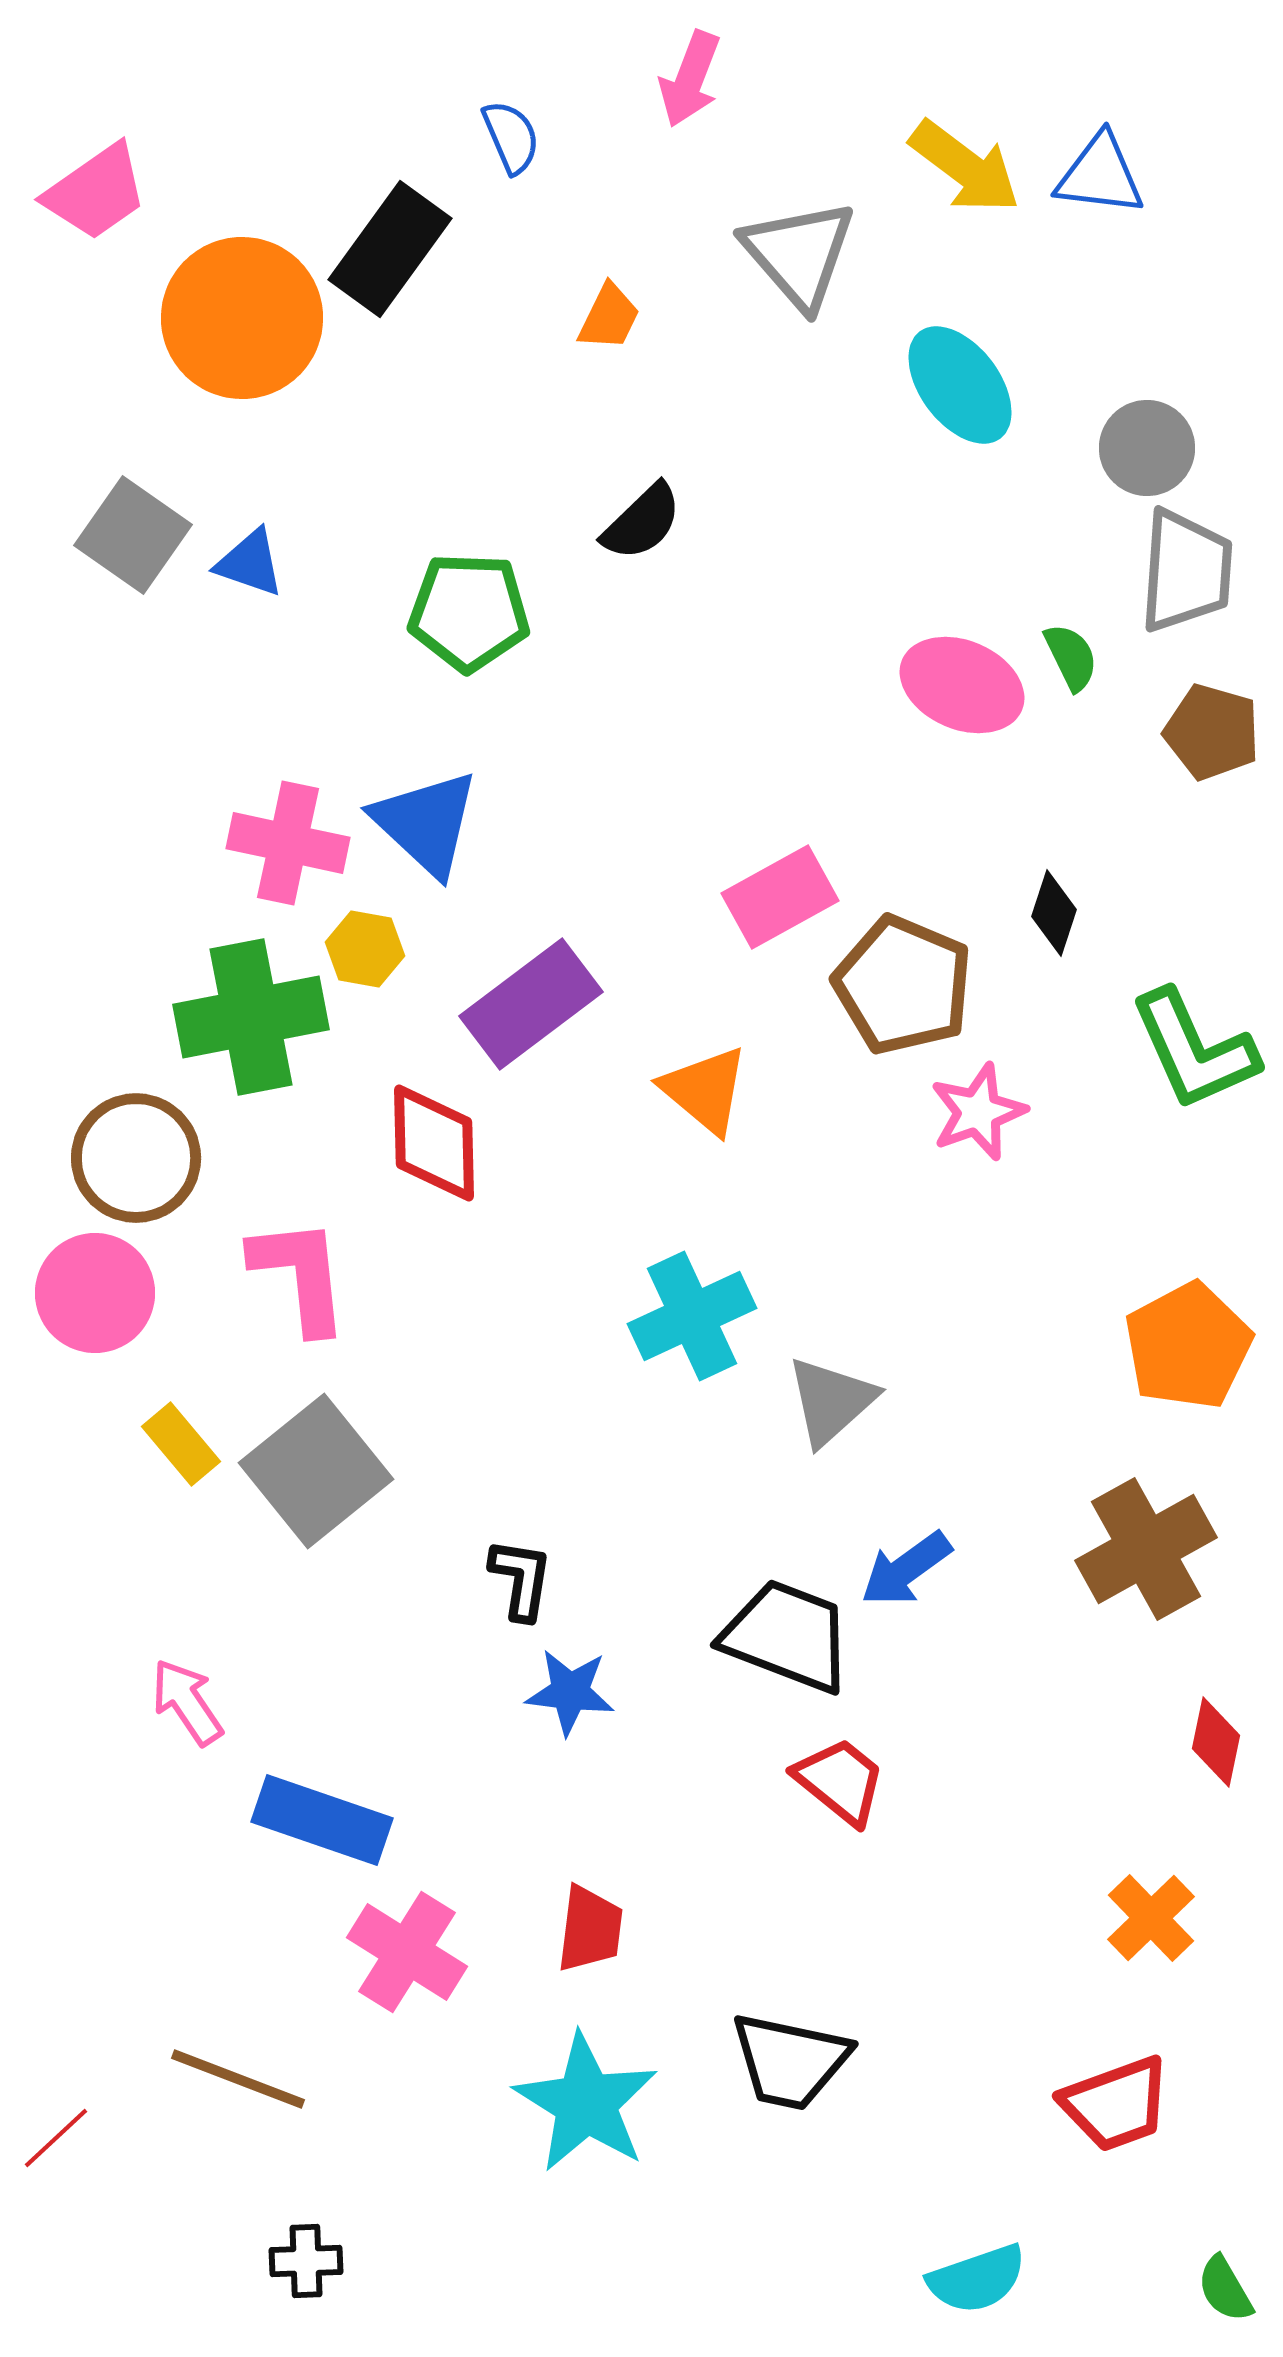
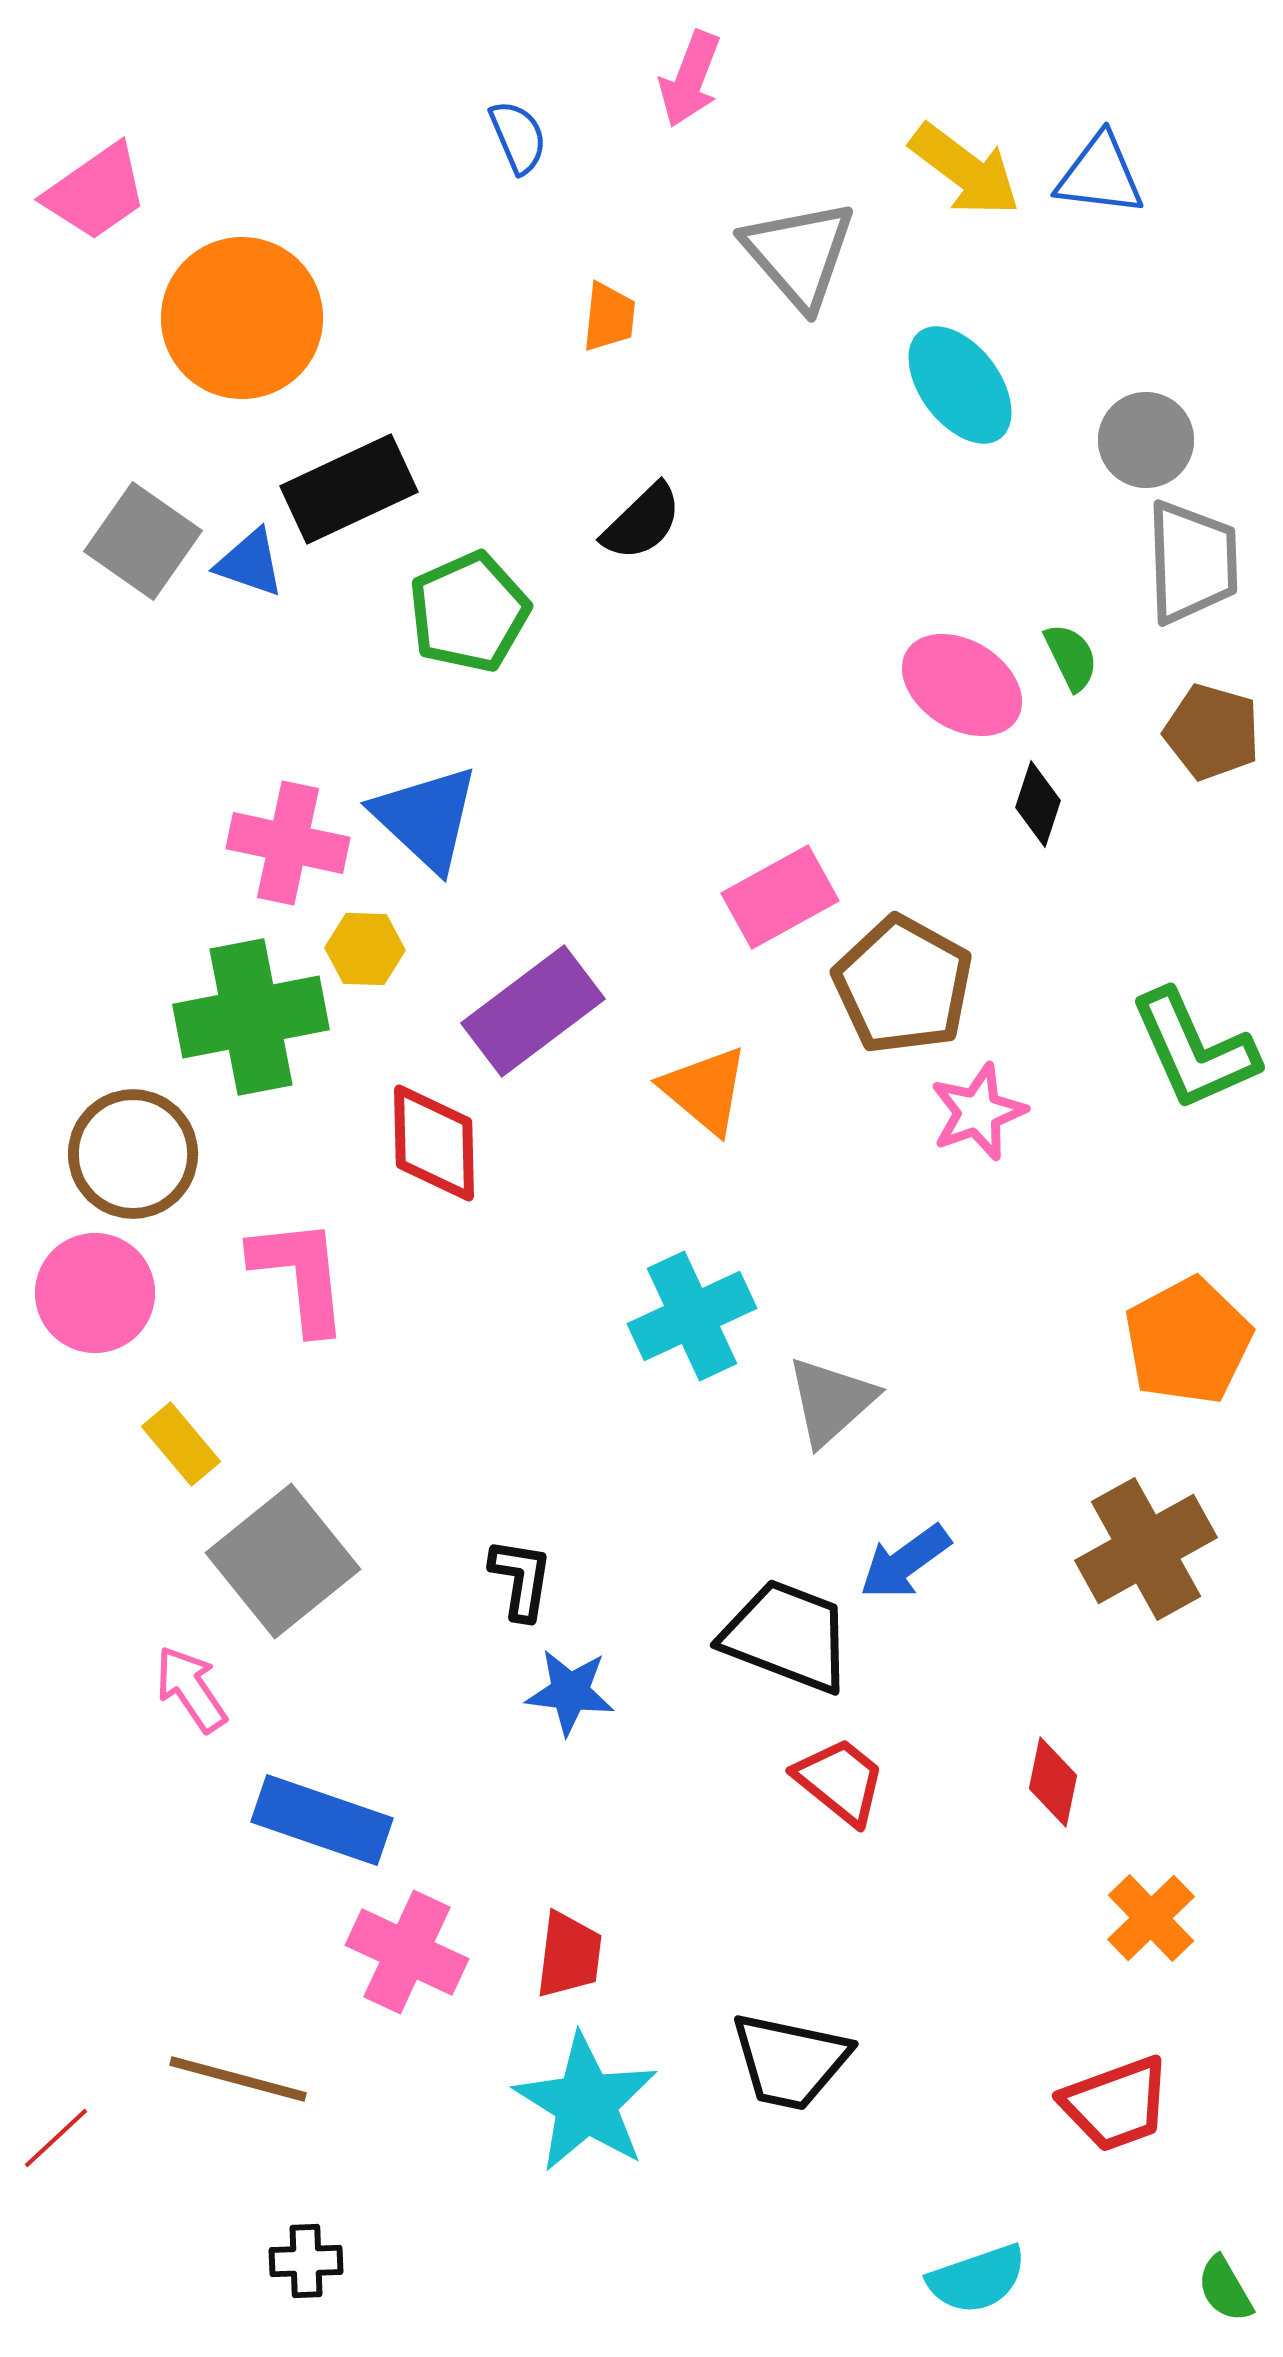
blue semicircle at (511, 137): moved 7 px right
yellow arrow at (965, 167): moved 3 px down
black rectangle at (390, 249): moved 41 px left, 240 px down; rotated 29 degrees clockwise
orange trapezoid at (609, 317): rotated 20 degrees counterclockwise
gray circle at (1147, 448): moved 1 px left, 8 px up
gray square at (133, 535): moved 10 px right, 6 px down
gray trapezoid at (1186, 571): moved 6 px right, 9 px up; rotated 6 degrees counterclockwise
green pentagon at (469, 612): rotated 26 degrees counterclockwise
pink ellipse at (962, 685): rotated 9 degrees clockwise
blue triangle at (426, 823): moved 5 px up
black diamond at (1054, 913): moved 16 px left, 109 px up
yellow hexagon at (365, 949): rotated 8 degrees counterclockwise
brown pentagon at (903, 985): rotated 6 degrees clockwise
purple rectangle at (531, 1004): moved 2 px right, 7 px down
brown circle at (136, 1158): moved 3 px left, 4 px up
orange pentagon at (1188, 1346): moved 5 px up
gray square at (316, 1471): moved 33 px left, 90 px down
blue arrow at (906, 1569): moved 1 px left, 7 px up
pink arrow at (187, 1702): moved 4 px right, 13 px up
red diamond at (1216, 1742): moved 163 px left, 40 px down
red trapezoid at (590, 1929): moved 21 px left, 26 px down
pink cross at (407, 1952): rotated 7 degrees counterclockwise
brown line at (238, 2079): rotated 6 degrees counterclockwise
